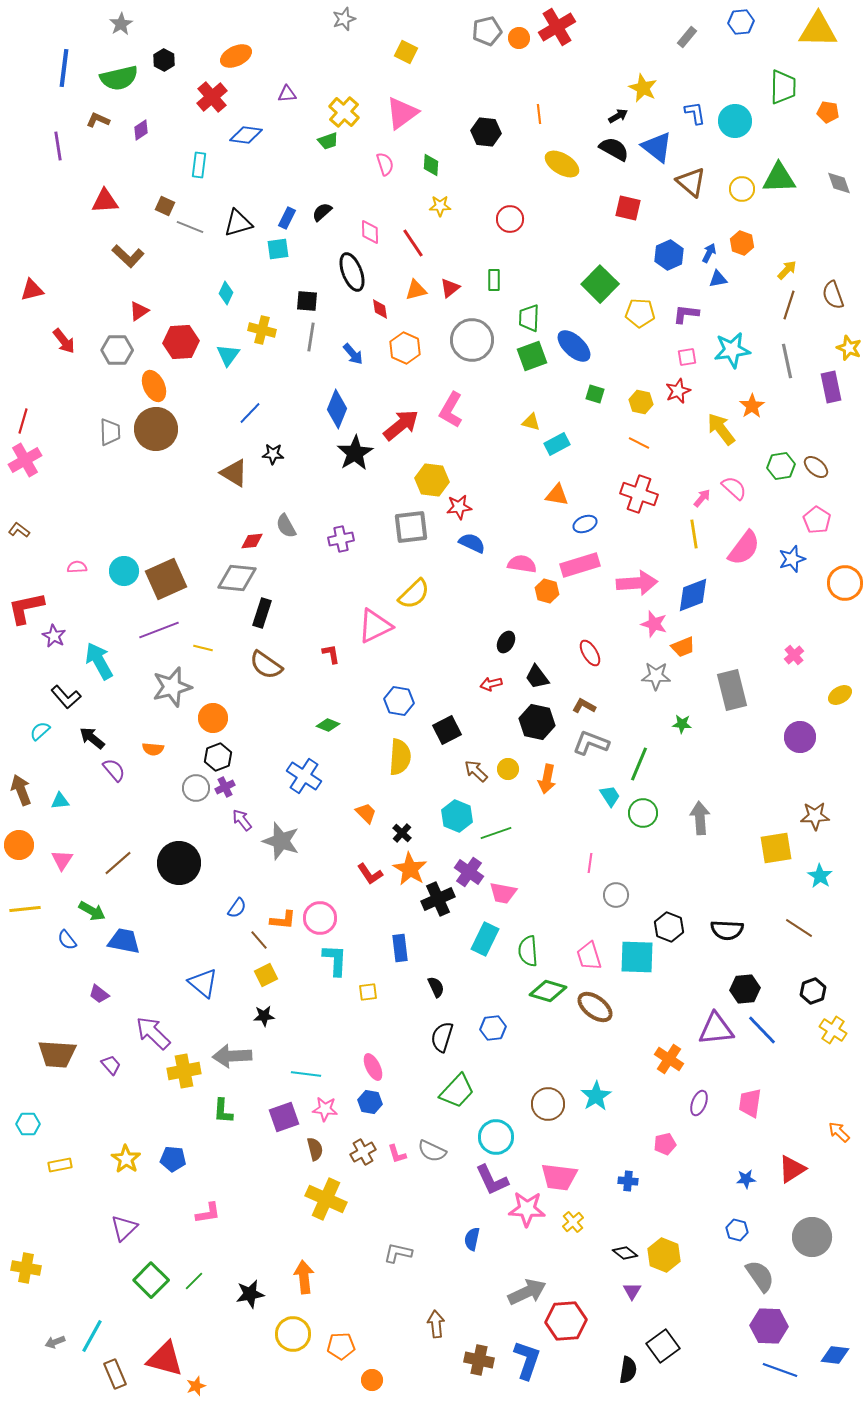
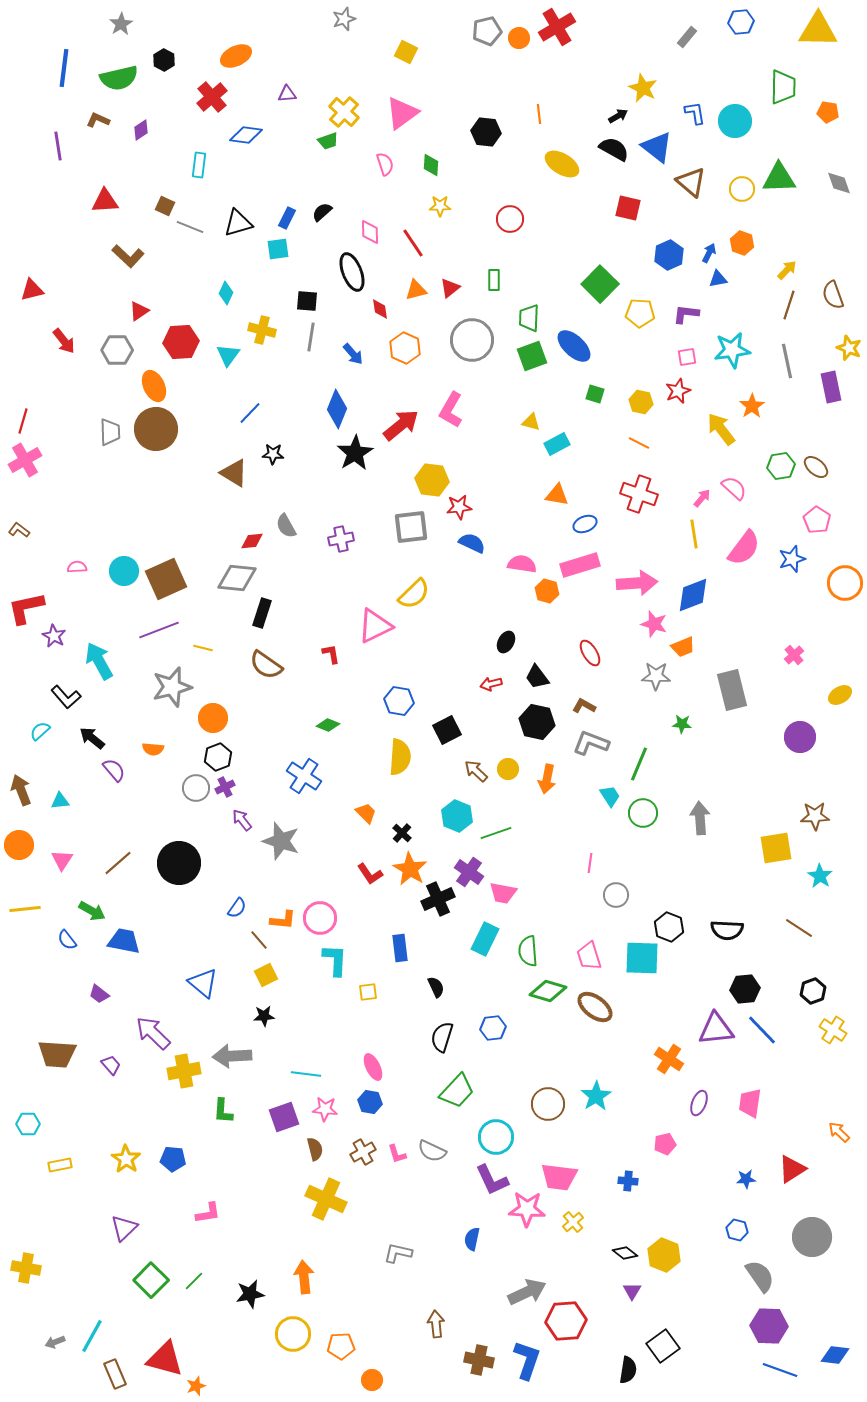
cyan square at (637, 957): moved 5 px right, 1 px down
